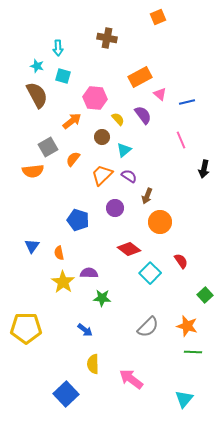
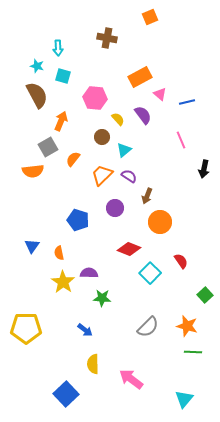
orange square at (158, 17): moved 8 px left
orange arrow at (72, 121): moved 11 px left; rotated 30 degrees counterclockwise
red diamond at (129, 249): rotated 15 degrees counterclockwise
